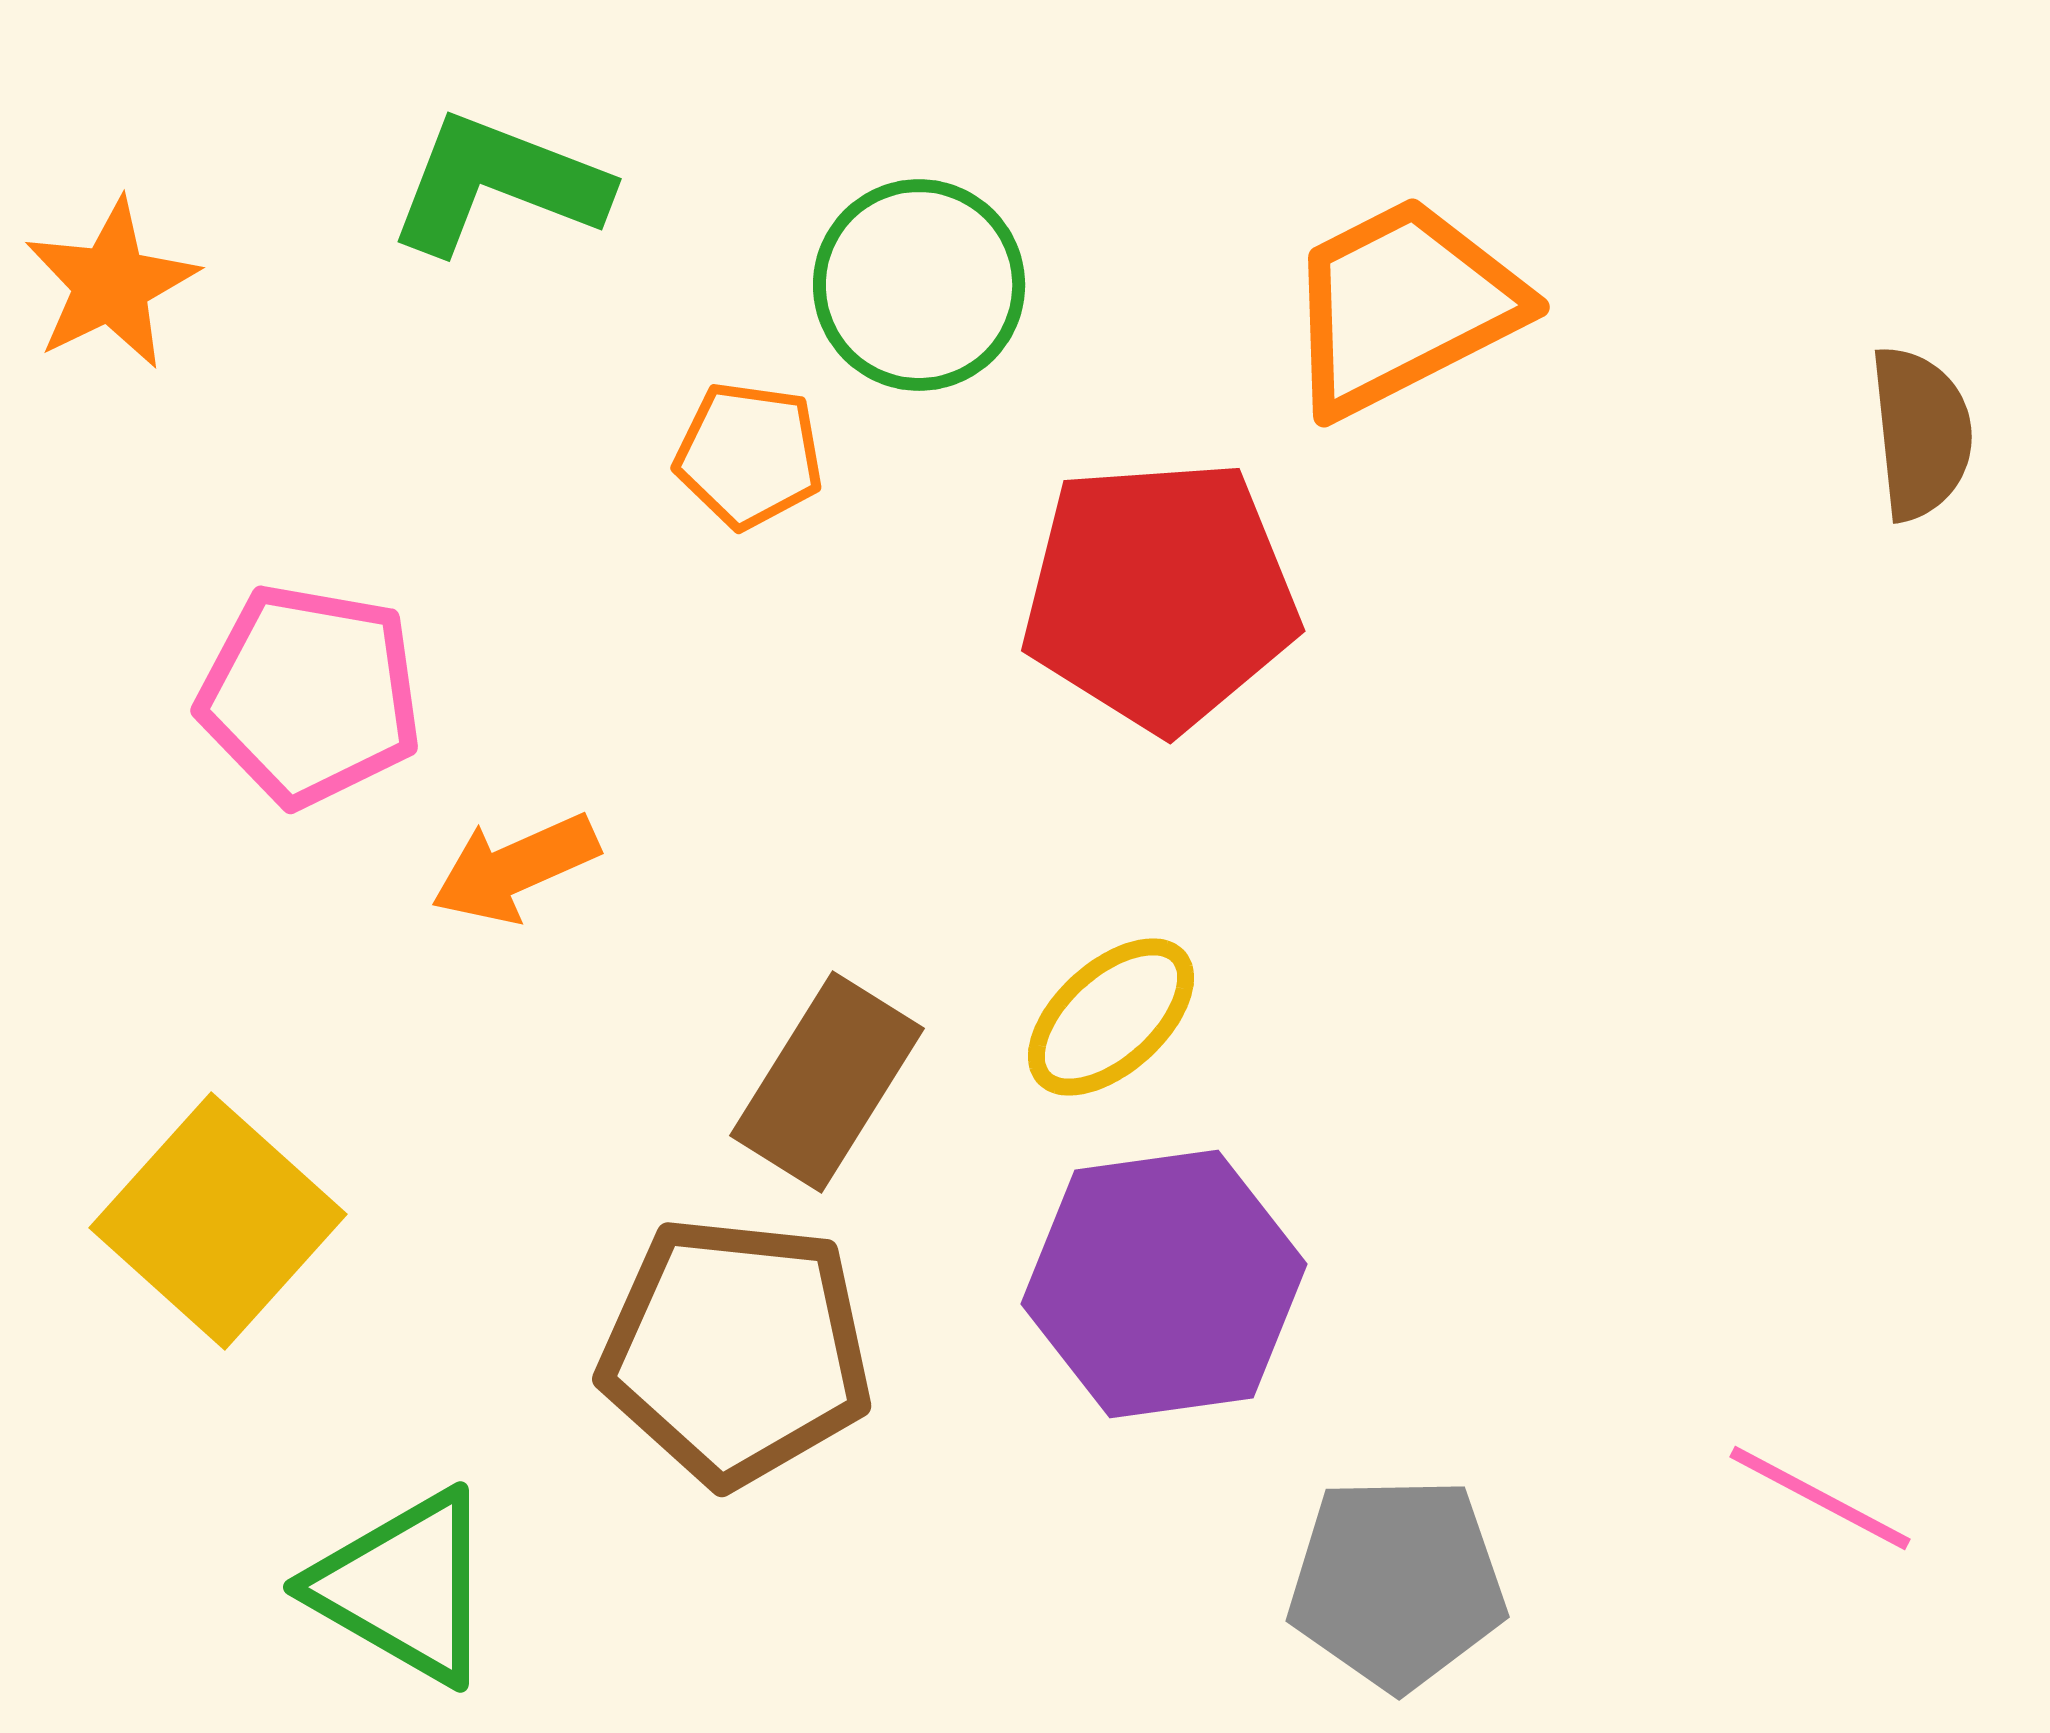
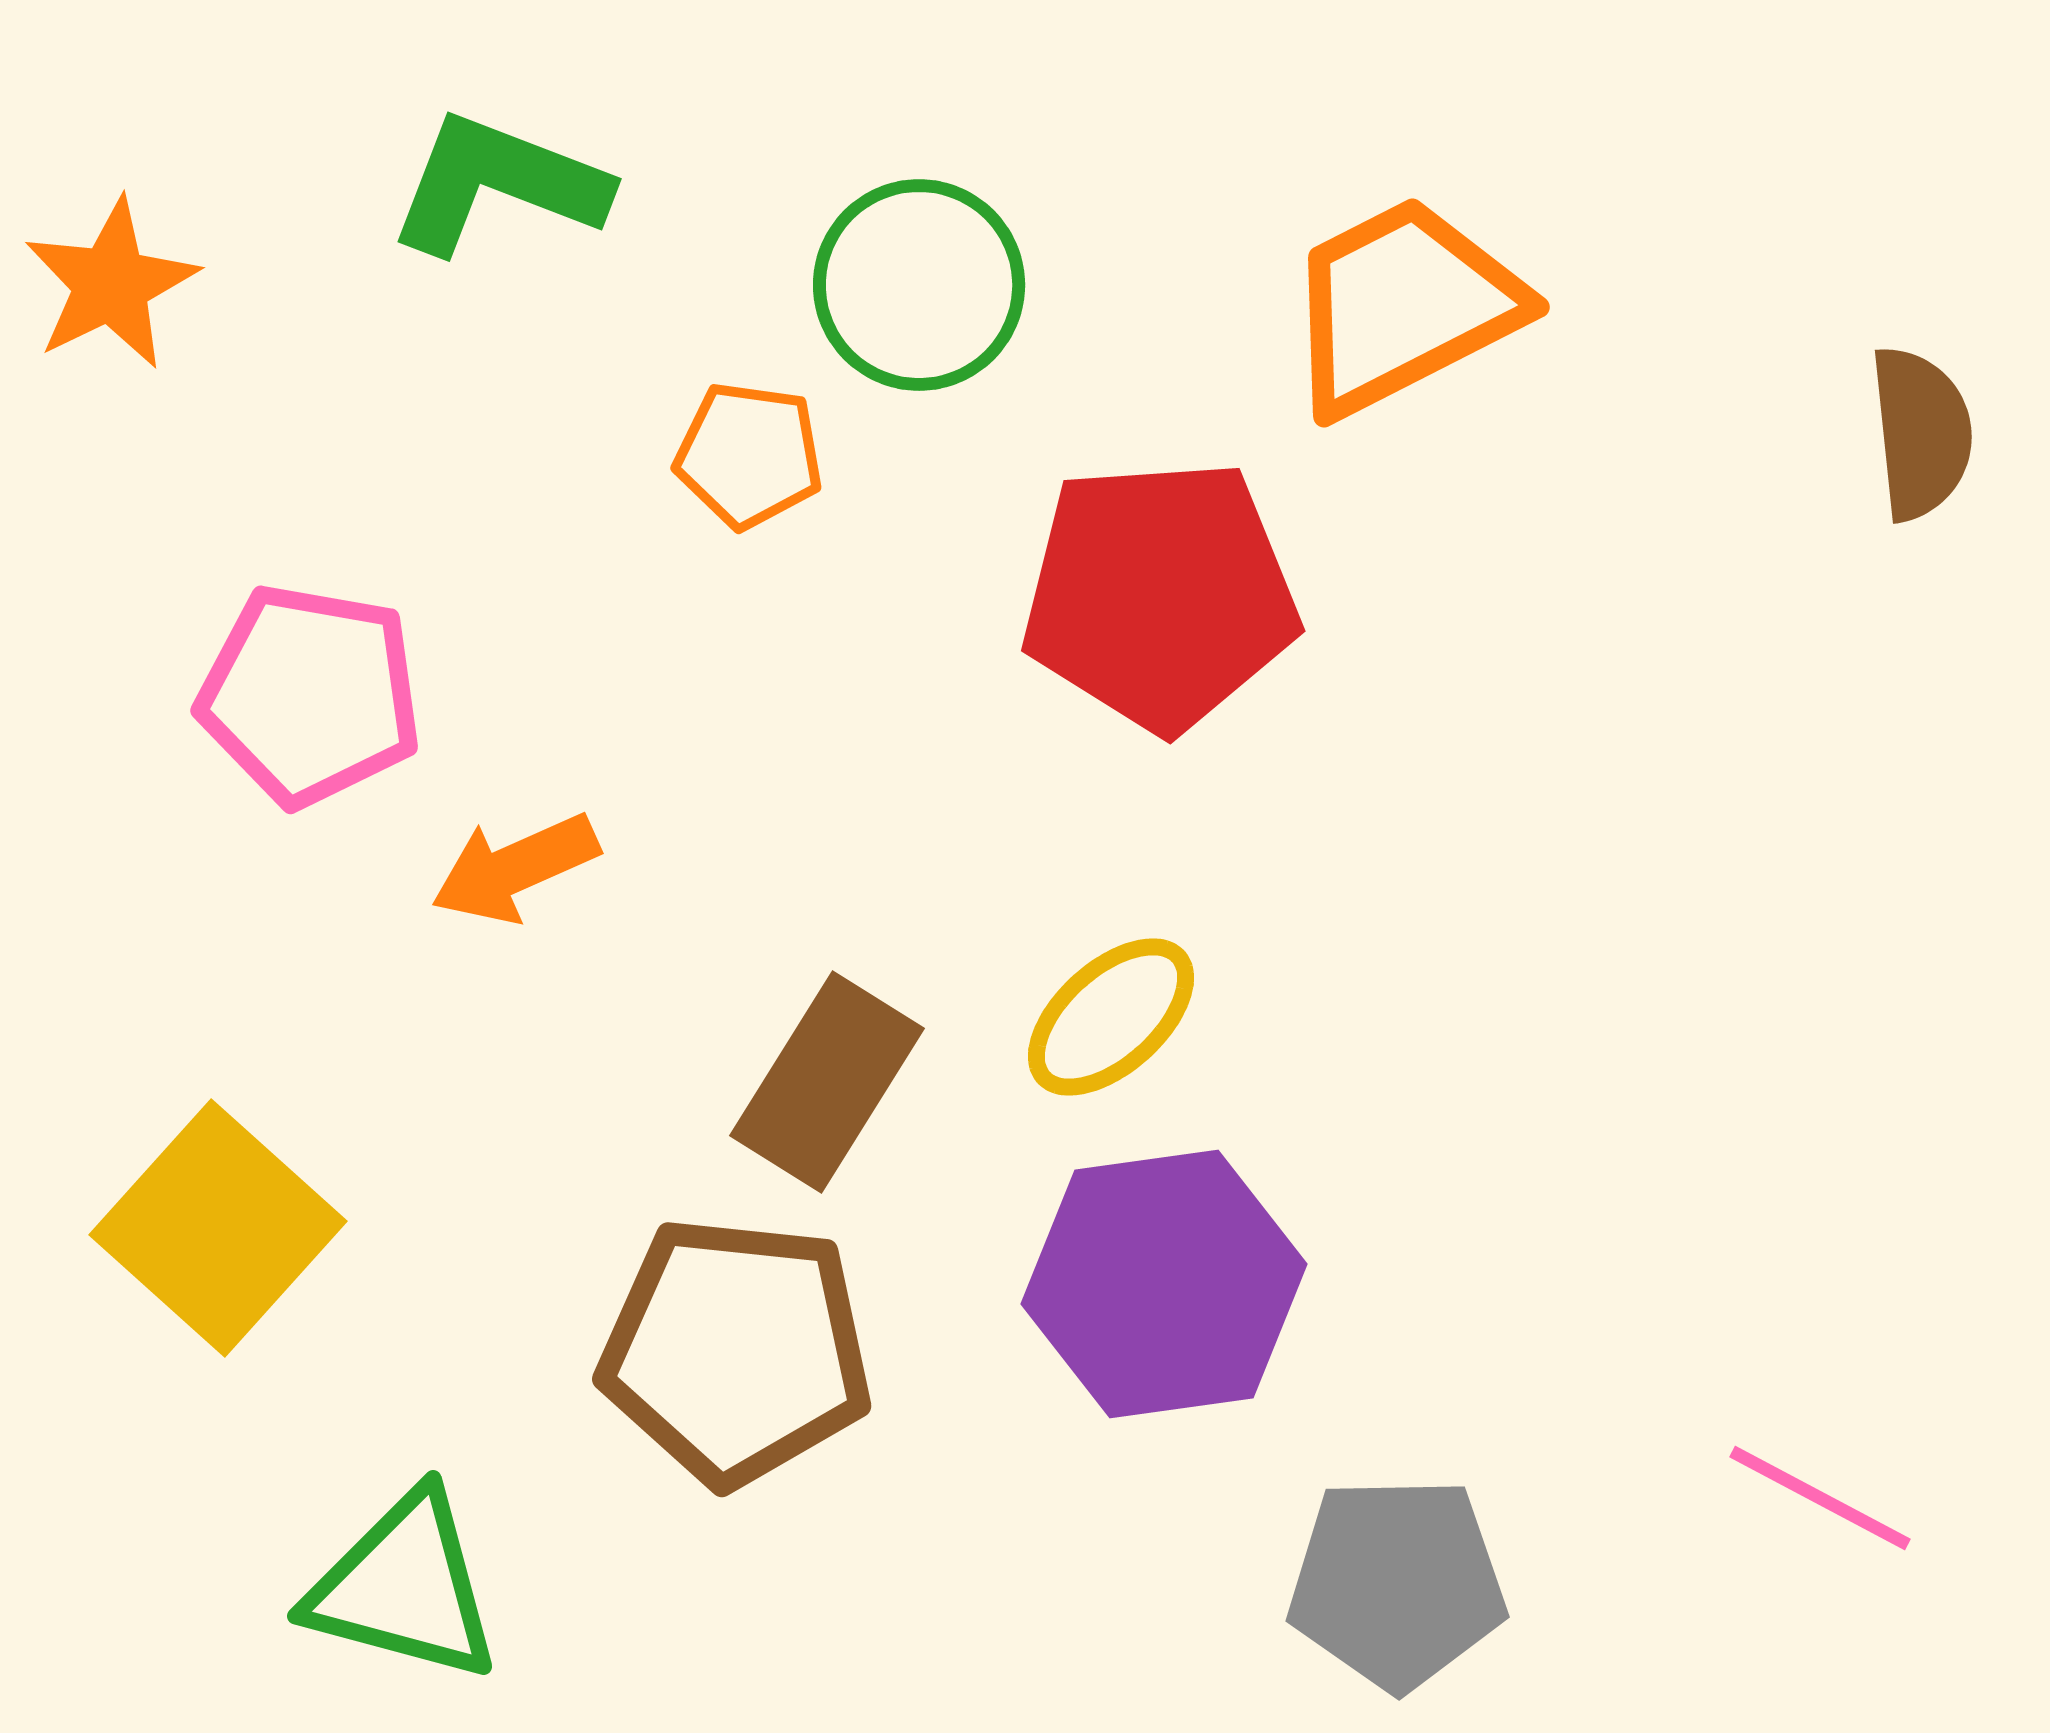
yellow square: moved 7 px down
green triangle: rotated 15 degrees counterclockwise
